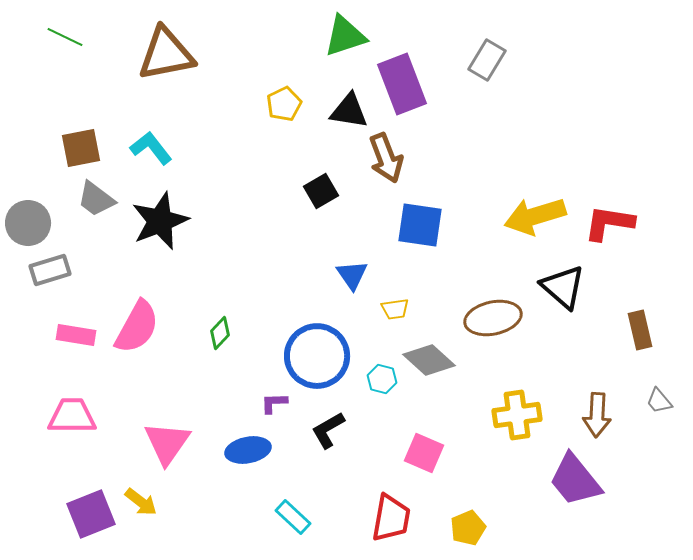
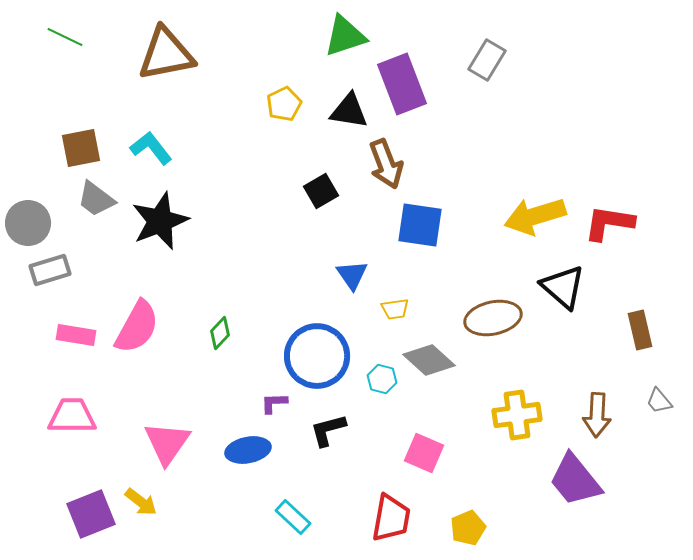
brown arrow at (386, 158): moved 6 px down
black L-shape at (328, 430): rotated 15 degrees clockwise
